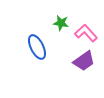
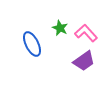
green star: moved 1 px left, 5 px down; rotated 14 degrees clockwise
blue ellipse: moved 5 px left, 3 px up
